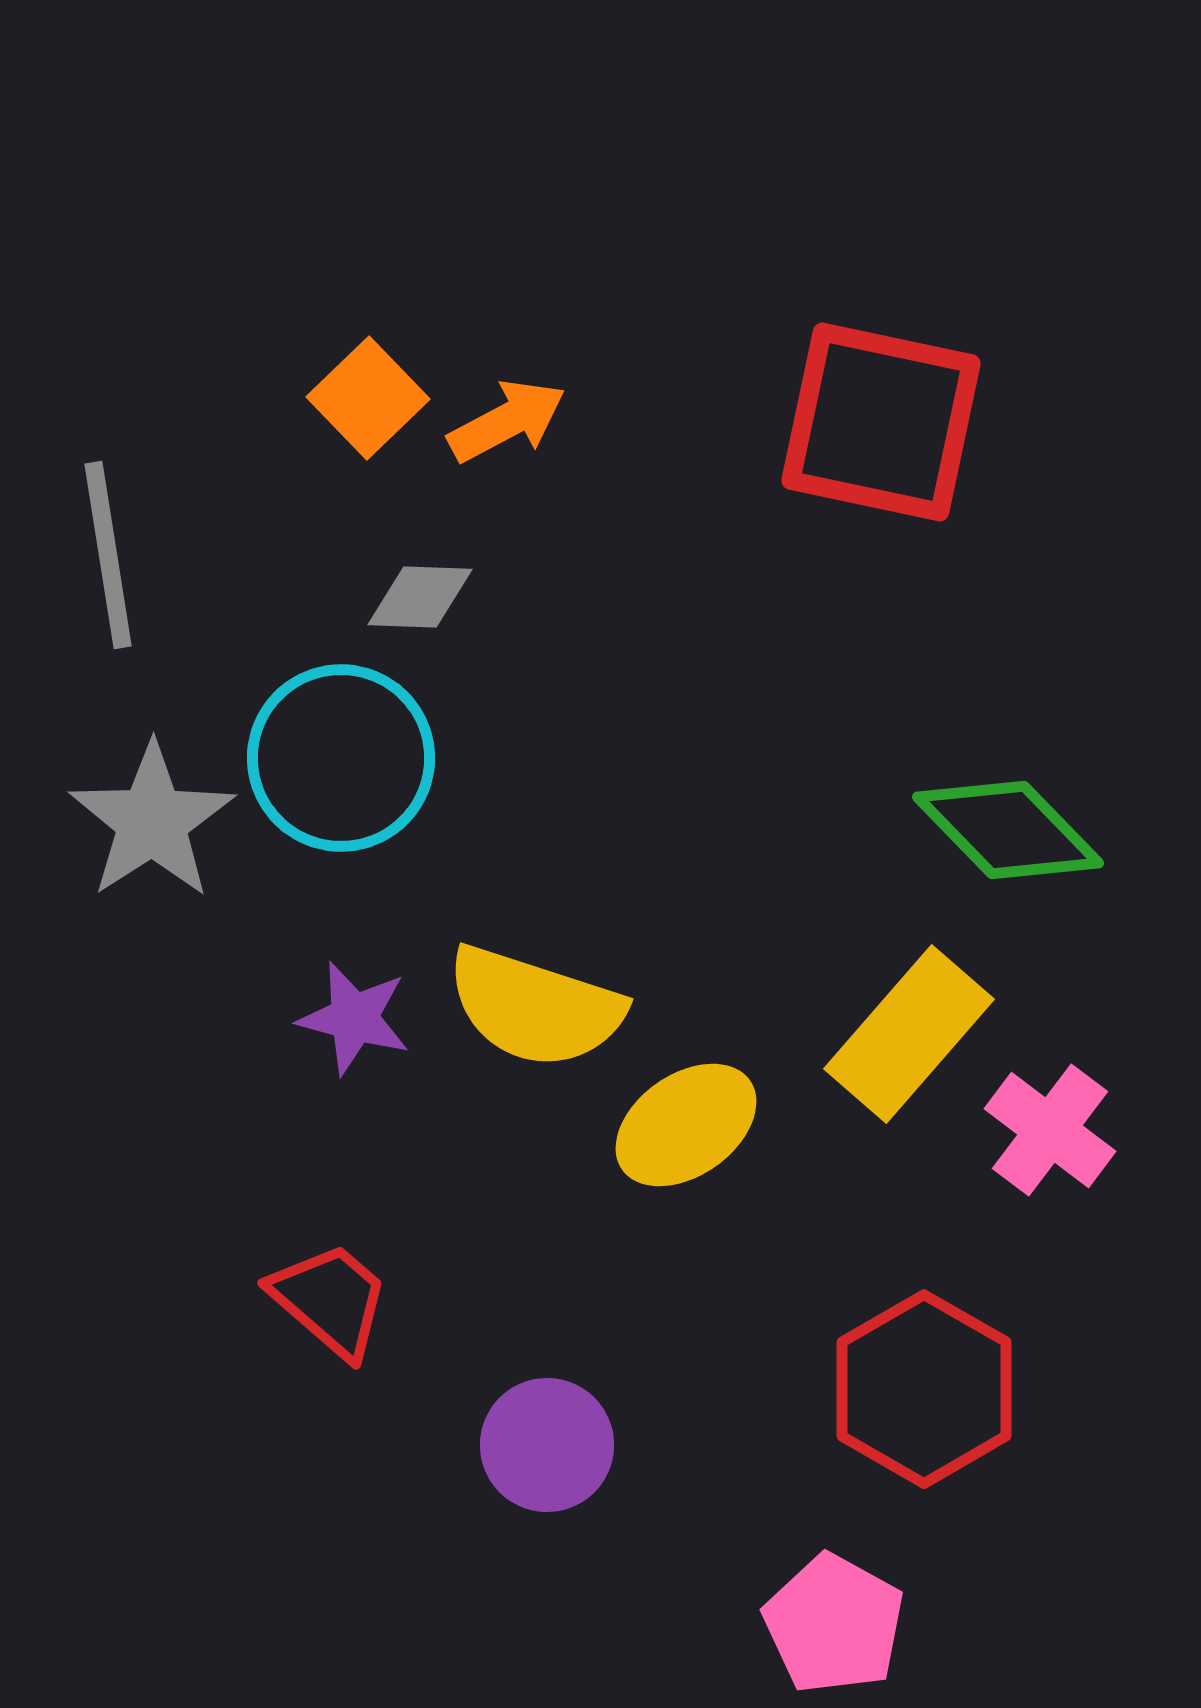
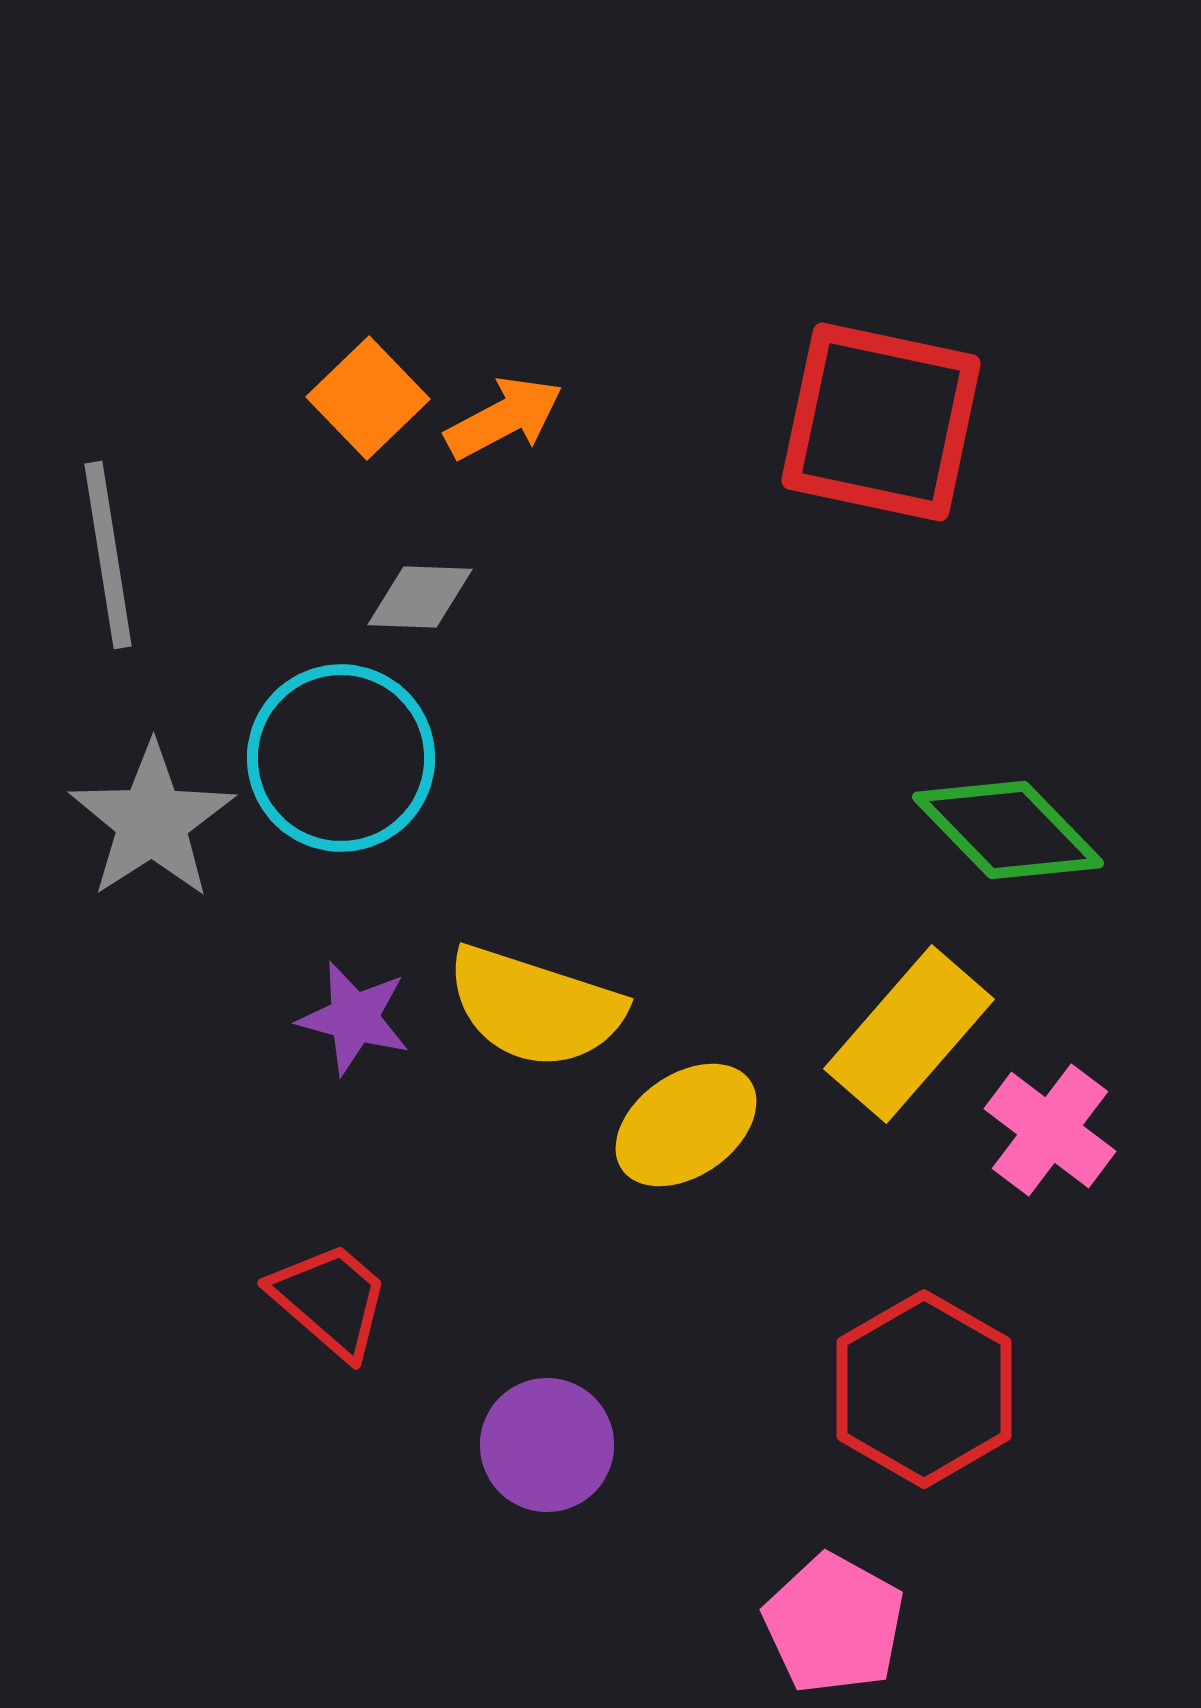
orange arrow: moved 3 px left, 3 px up
